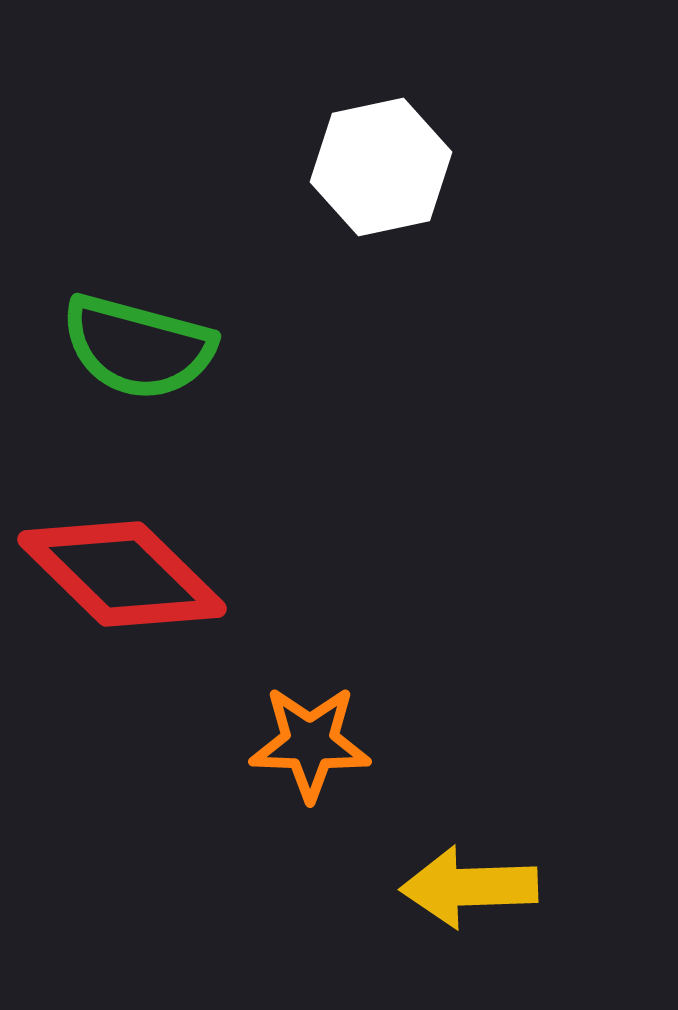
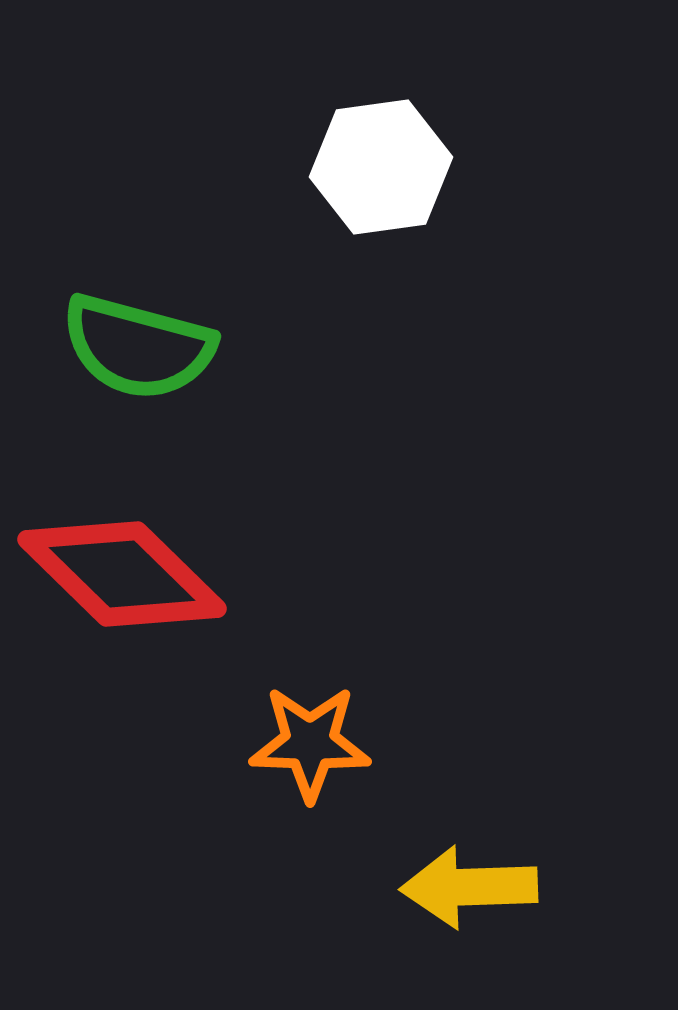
white hexagon: rotated 4 degrees clockwise
